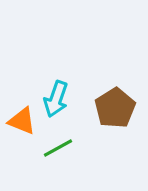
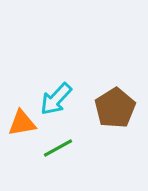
cyan arrow: rotated 24 degrees clockwise
orange triangle: moved 2 px down; rotated 32 degrees counterclockwise
